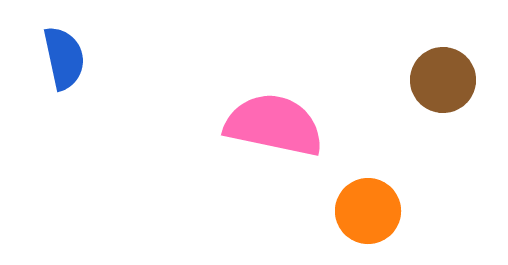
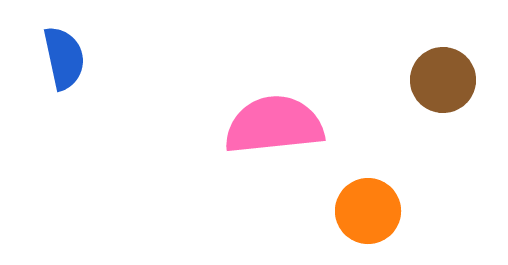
pink semicircle: rotated 18 degrees counterclockwise
